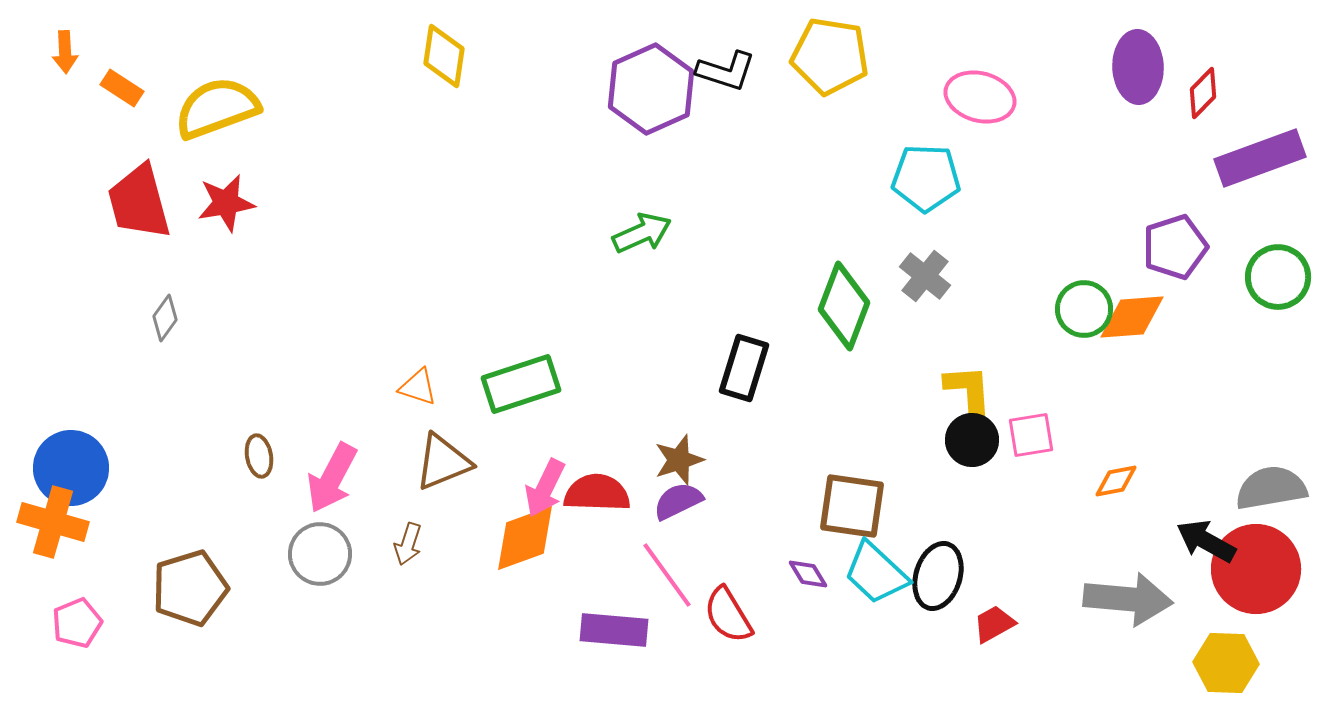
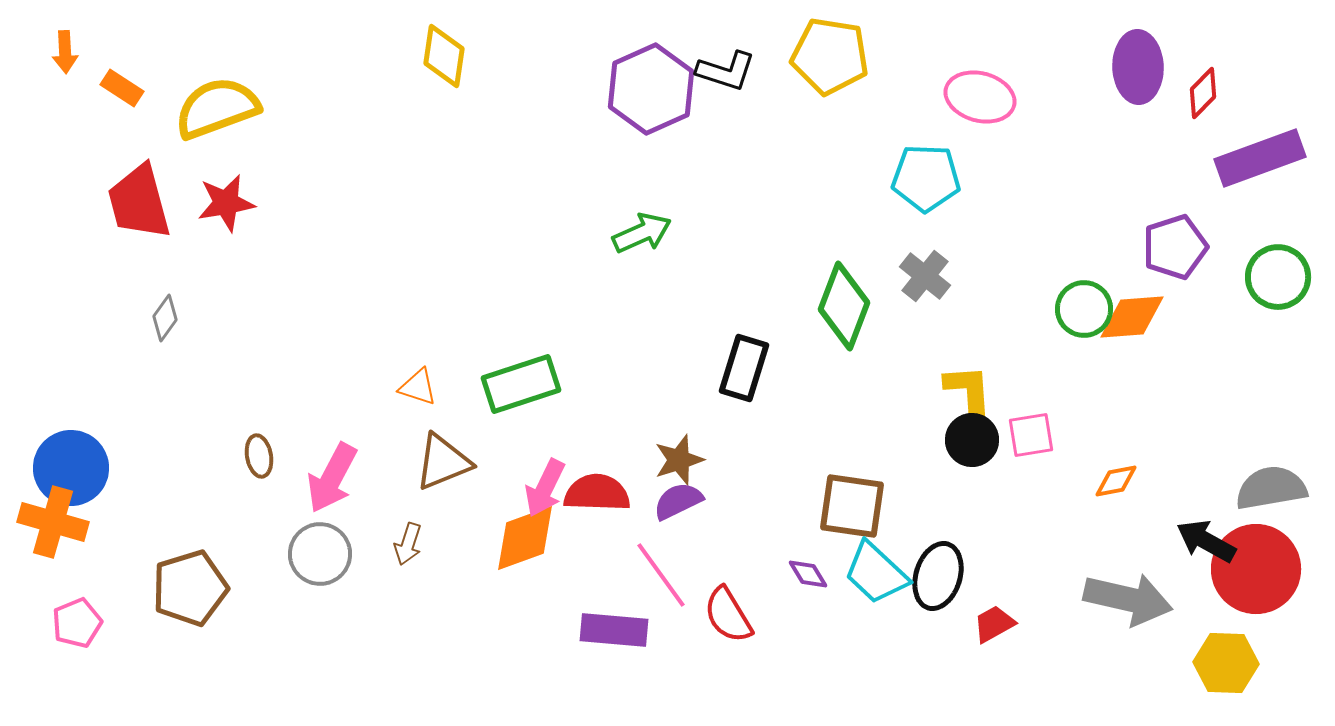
pink line at (667, 575): moved 6 px left
gray arrow at (1128, 599): rotated 8 degrees clockwise
